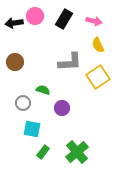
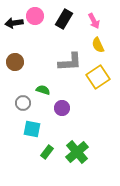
pink arrow: rotated 49 degrees clockwise
green rectangle: moved 4 px right
